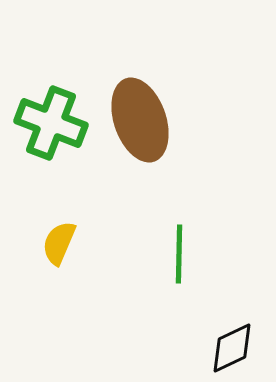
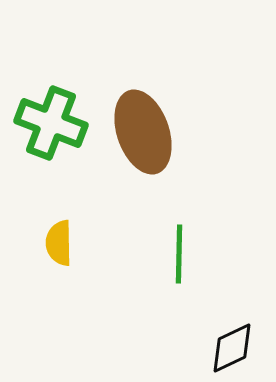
brown ellipse: moved 3 px right, 12 px down
yellow semicircle: rotated 24 degrees counterclockwise
